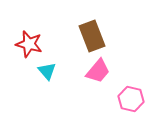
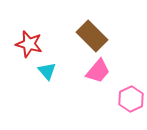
brown rectangle: rotated 24 degrees counterclockwise
pink hexagon: rotated 20 degrees clockwise
